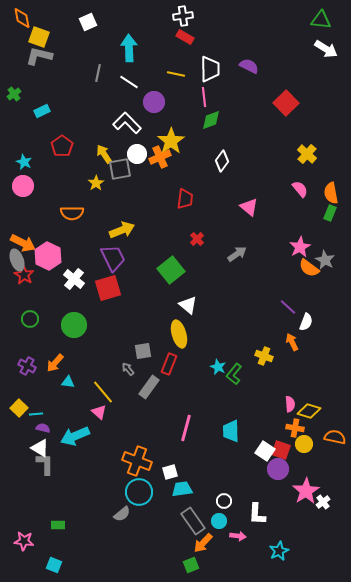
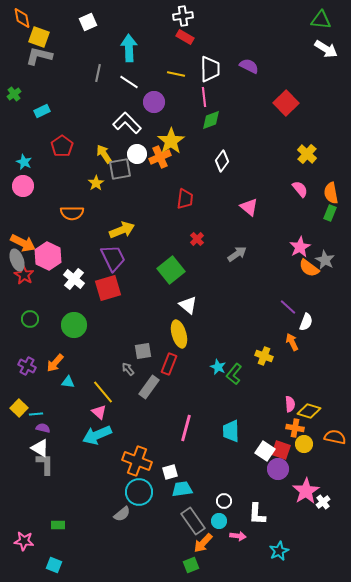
cyan arrow at (75, 436): moved 22 px right, 1 px up
